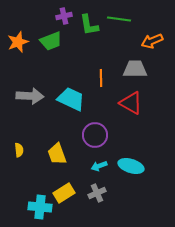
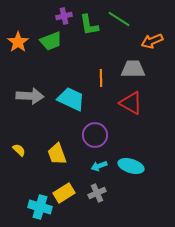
green line: rotated 25 degrees clockwise
orange star: rotated 15 degrees counterclockwise
gray trapezoid: moved 2 px left
yellow semicircle: rotated 40 degrees counterclockwise
cyan cross: rotated 10 degrees clockwise
